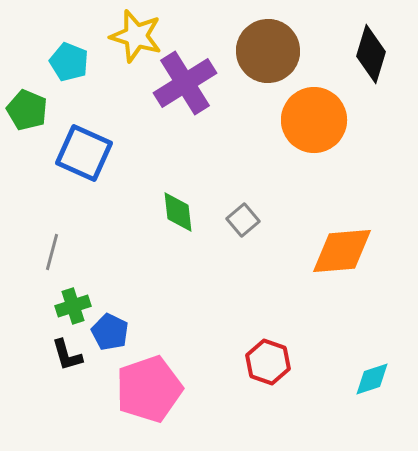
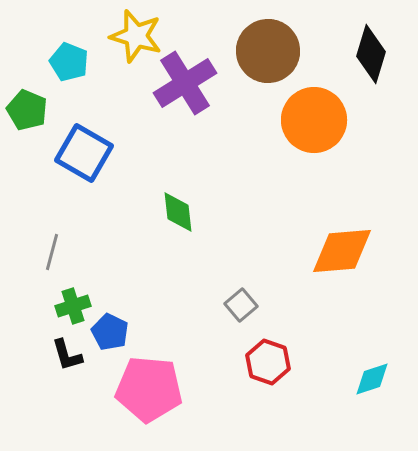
blue square: rotated 6 degrees clockwise
gray square: moved 2 px left, 85 px down
pink pentagon: rotated 24 degrees clockwise
